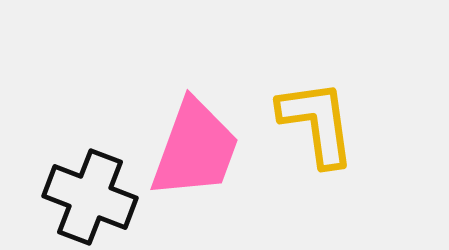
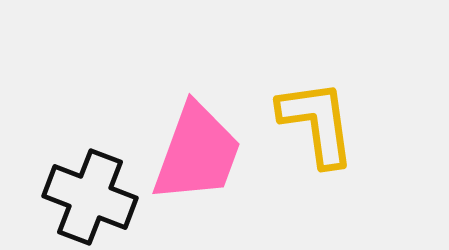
pink trapezoid: moved 2 px right, 4 px down
